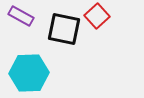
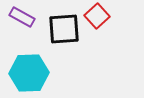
purple rectangle: moved 1 px right, 1 px down
black square: rotated 16 degrees counterclockwise
